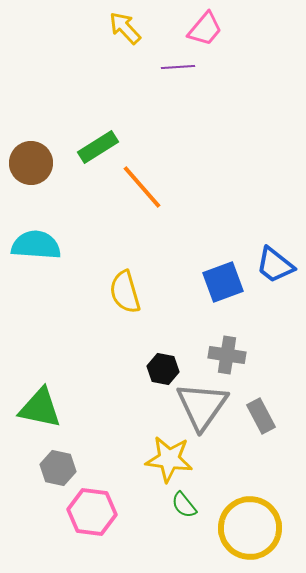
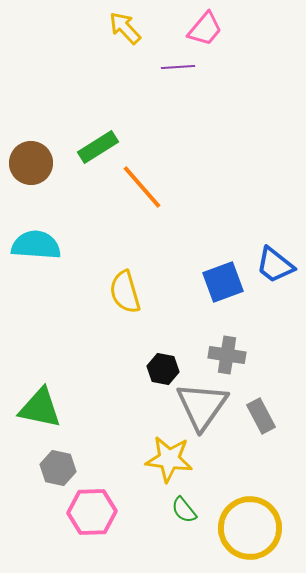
green semicircle: moved 5 px down
pink hexagon: rotated 9 degrees counterclockwise
